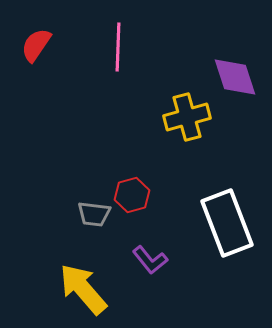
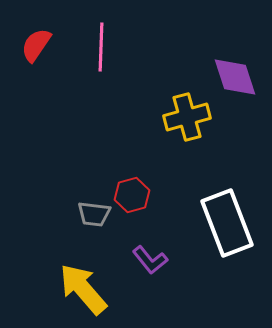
pink line: moved 17 px left
